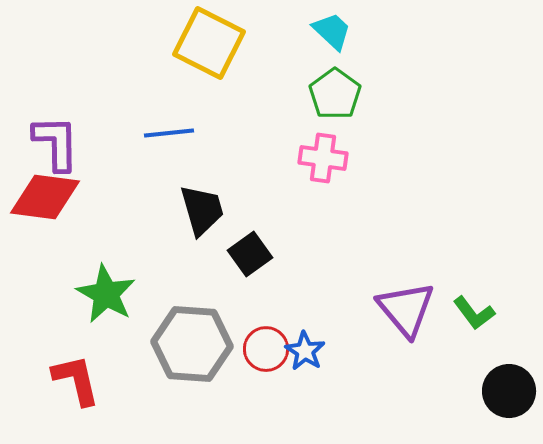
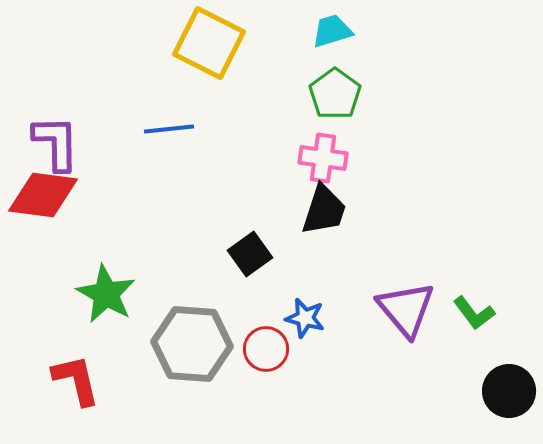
cyan trapezoid: rotated 60 degrees counterclockwise
blue line: moved 4 px up
red diamond: moved 2 px left, 2 px up
black trapezoid: moved 122 px right; rotated 34 degrees clockwise
blue star: moved 33 px up; rotated 18 degrees counterclockwise
